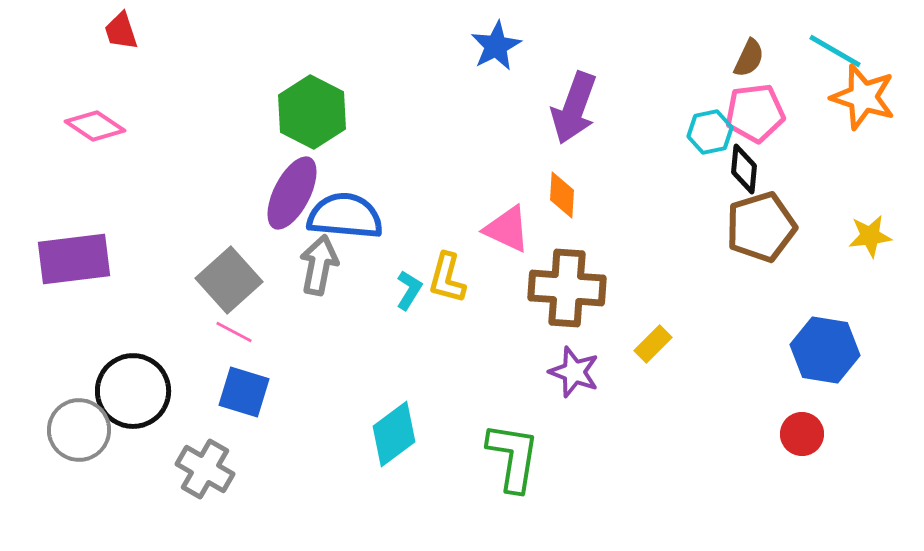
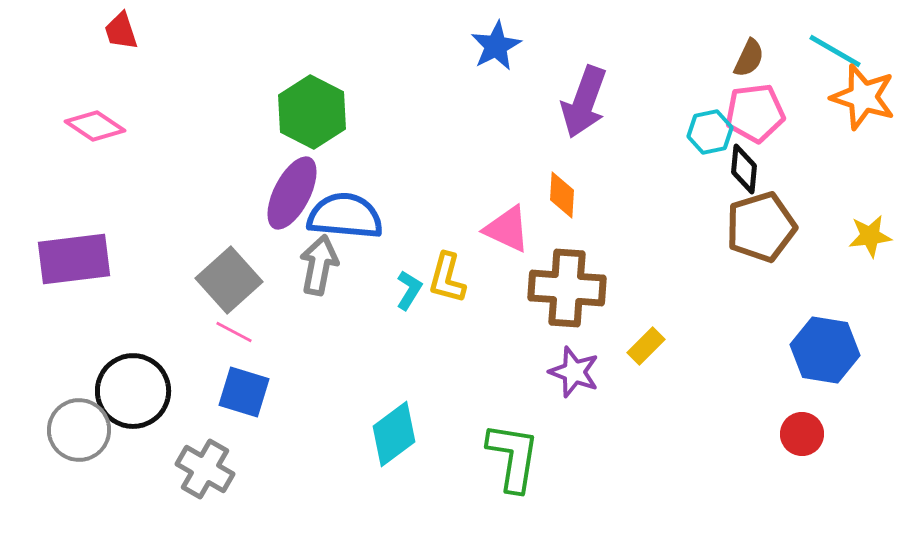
purple arrow: moved 10 px right, 6 px up
yellow rectangle: moved 7 px left, 2 px down
